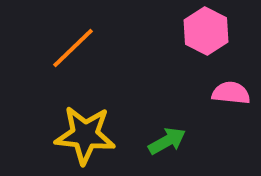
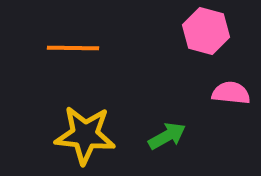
pink hexagon: rotated 12 degrees counterclockwise
orange line: rotated 45 degrees clockwise
green arrow: moved 5 px up
